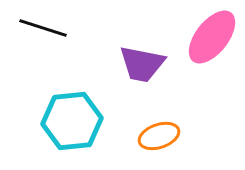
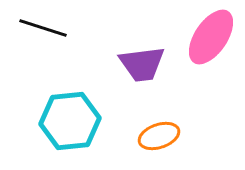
pink ellipse: moved 1 px left; rotated 4 degrees counterclockwise
purple trapezoid: rotated 18 degrees counterclockwise
cyan hexagon: moved 2 px left
